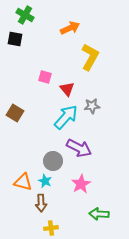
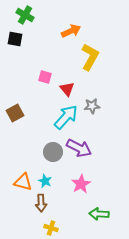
orange arrow: moved 1 px right, 3 px down
brown square: rotated 30 degrees clockwise
gray circle: moved 9 px up
yellow cross: rotated 24 degrees clockwise
